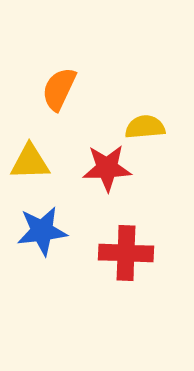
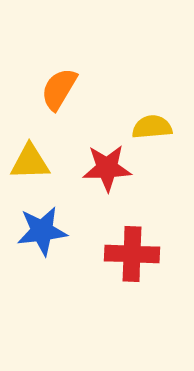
orange semicircle: rotated 6 degrees clockwise
yellow semicircle: moved 7 px right
red cross: moved 6 px right, 1 px down
